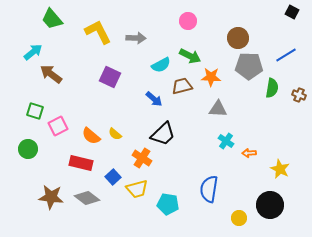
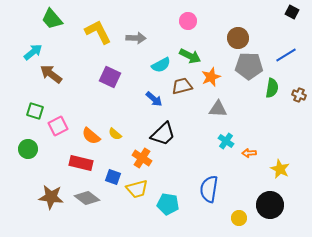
orange star: rotated 24 degrees counterclockwise
blue square: rotated 28 degrees counterclockwise
